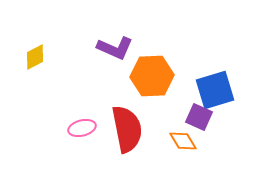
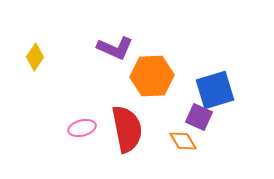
yellow diamond: rotated 28 degrees counterclockwise
